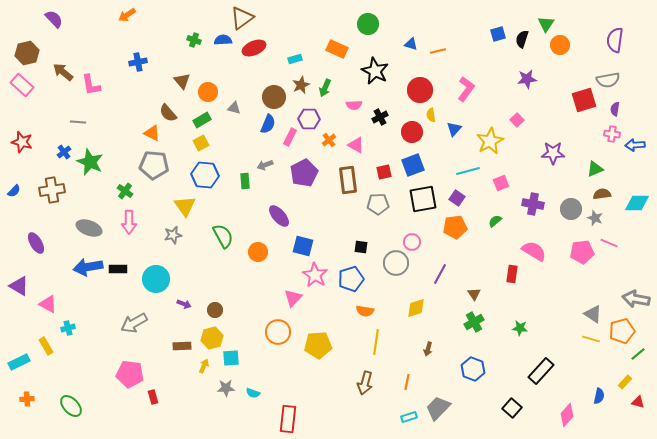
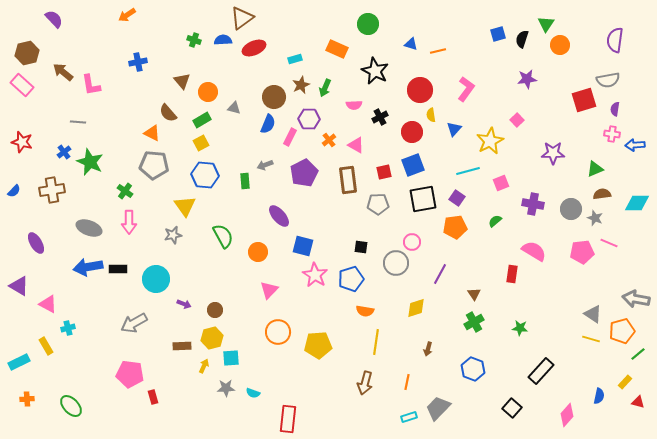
pink triangle at (293, 298): moved 24 px left, 8 px up
